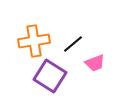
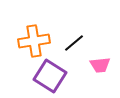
black line: moved 1 px right, 1 px up
pink trapezoid: moved 5 px right, 2 px down; rotated 15 degrees clockwise
